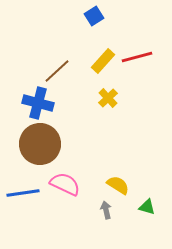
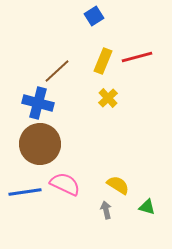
yellow rectangle: rotated 20 degrees counterclockwise
blue line: moved 2 px right, 1 px up
